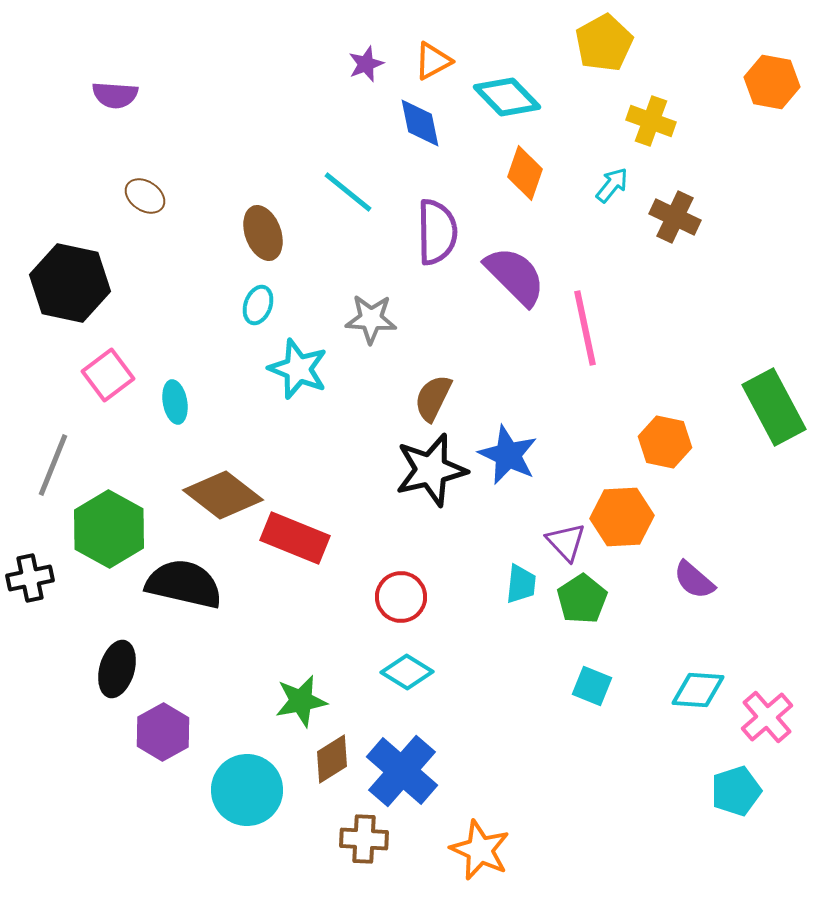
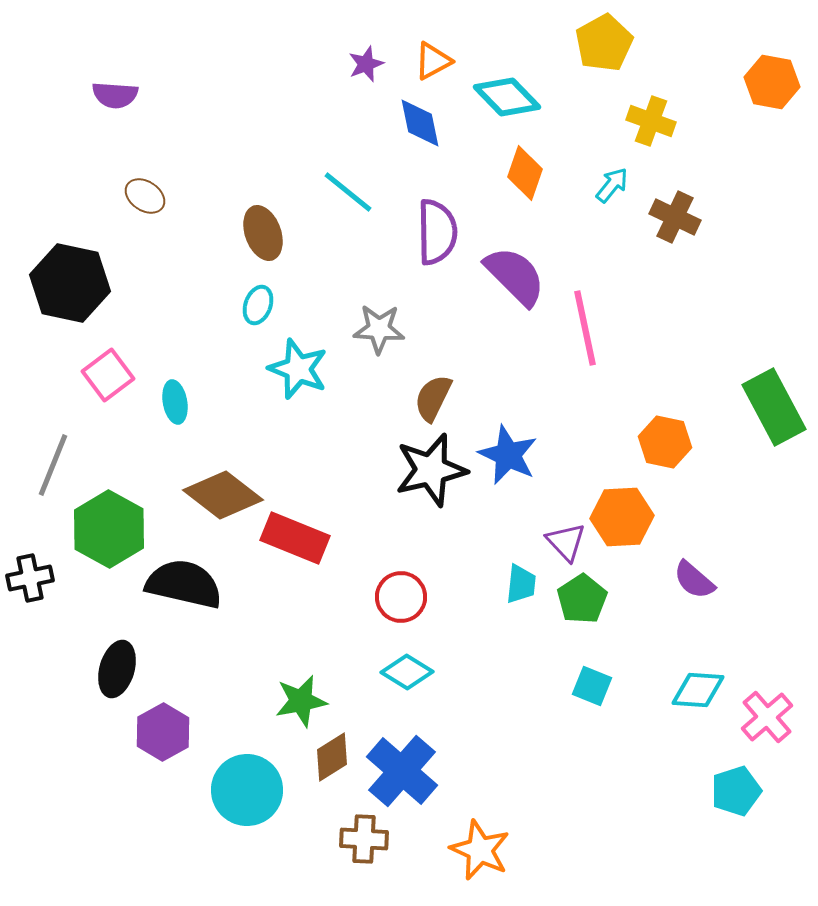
gray star at (371, 319): moved 8 px right, 10 px down
brown diamond at (332, 759): moved 2 px up
